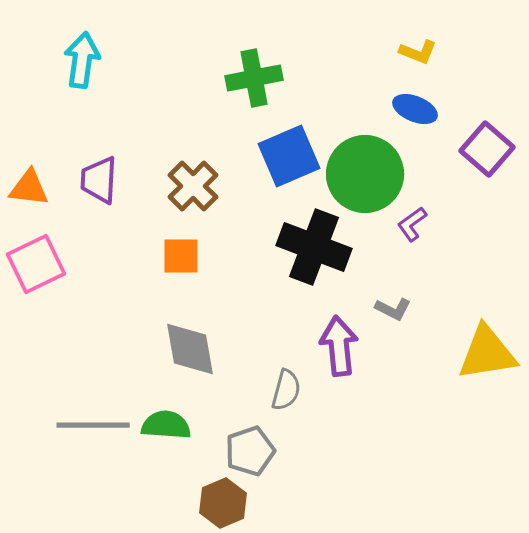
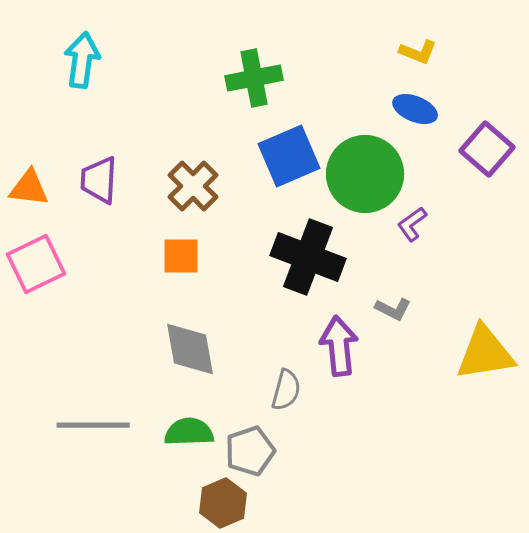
black cross: moved 6 px left, 10 px down
yellow triangle: moved 2 px left
green semicircle: moved 23 px right, 7 px down; rotated 6 degrees counterclockwise
